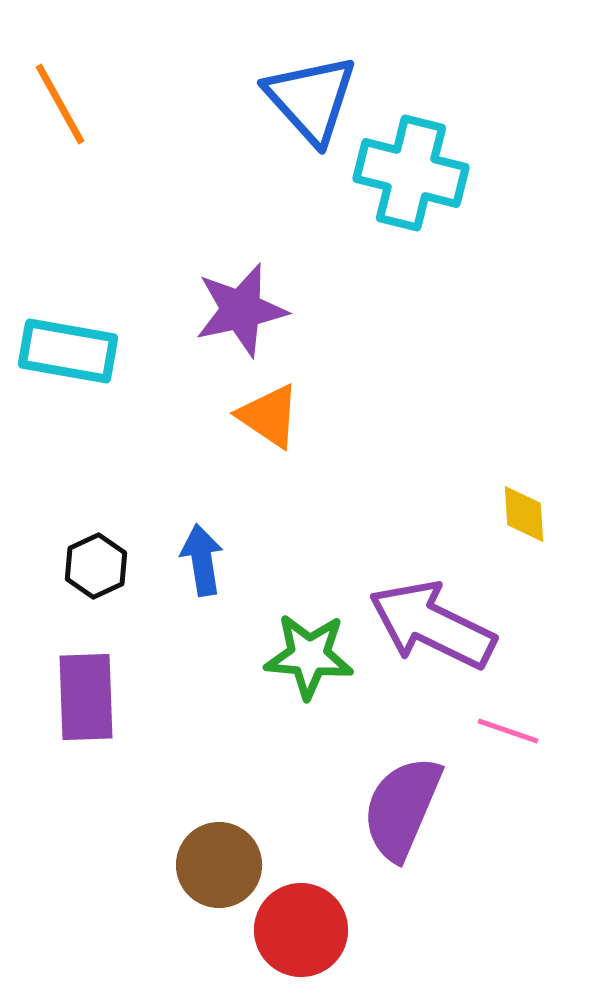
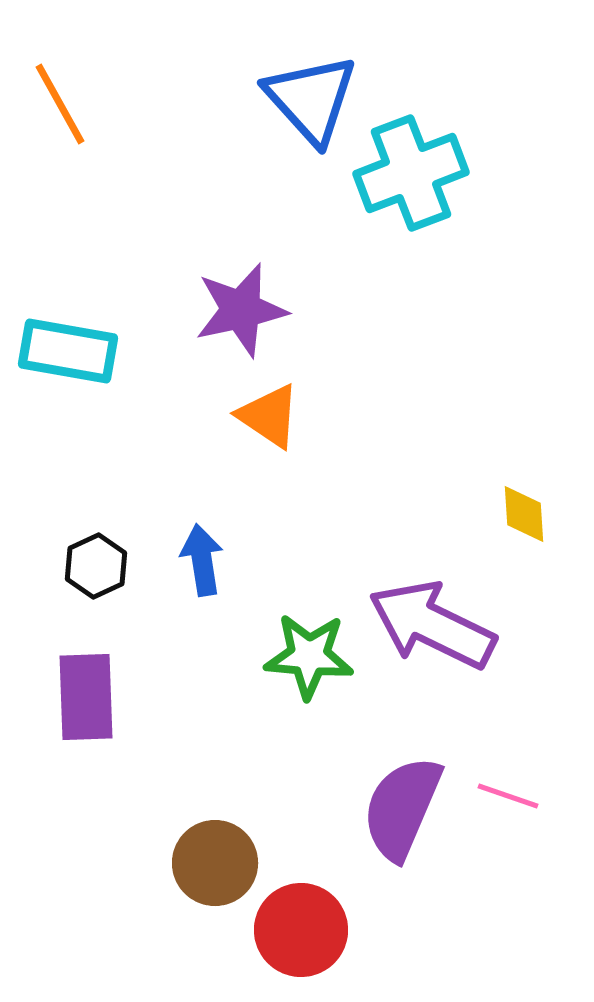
cyan cross: rotated 35 degrees counterclockwise
pink line: moved 65 px down
brown circle: moved 4 px left, 2 px up
